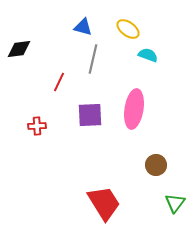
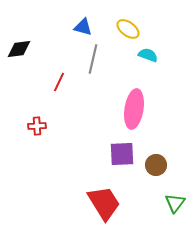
purple square: moved 32 px right, 39 px down
